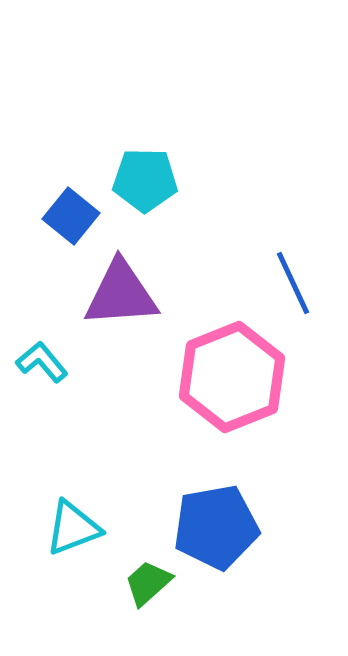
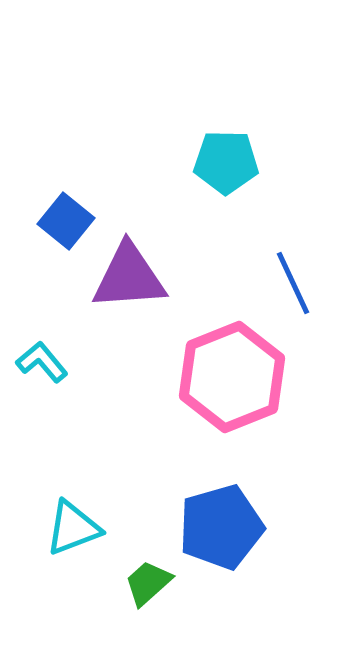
cyan pentagon: moved 81 px right, 18 px up
blue square: moved 5 px left, 5 px down
purple triangle: moved 8 px right, 17 px up
blue pentagon: moved 5 px right; rotated 6 degrees counterclockwise
